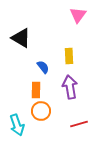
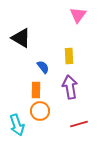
orange circle: moved 1 px left
